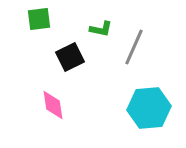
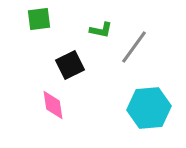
green L-shape: moved 1 px down
gray line: rotated 12 degrees clockwise
black square: moved 8 px down
